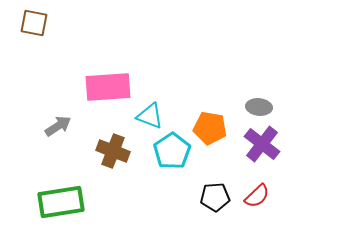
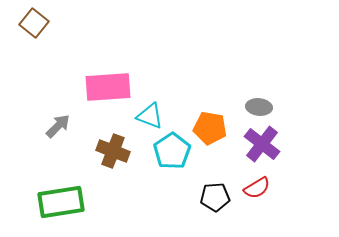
brown square: rotated 28 degrees clockwise
gray arrow: rotated 12 degrees counterclockwise
red semicircle: moved 8 px up; rotated 12 degrees clockwise
